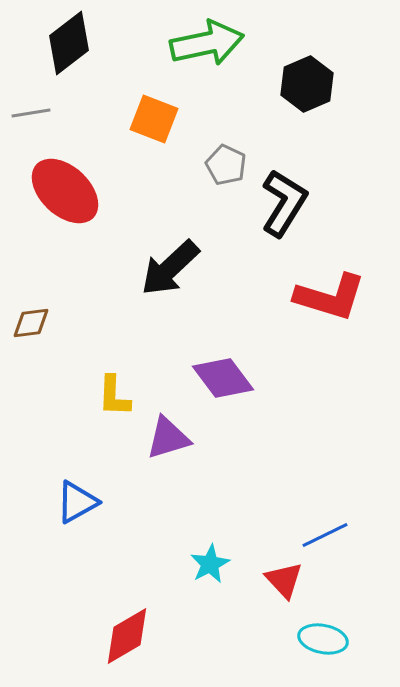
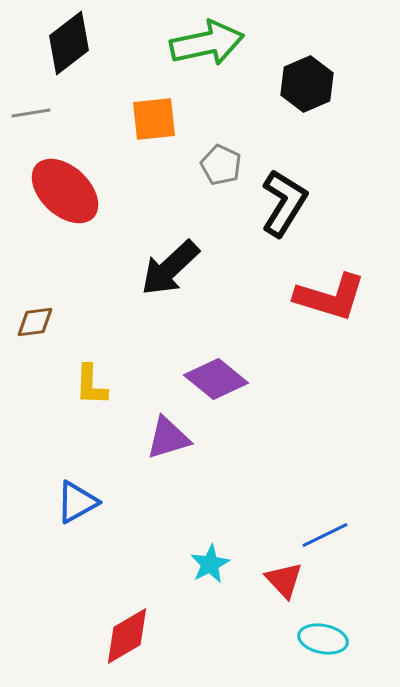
orange square: rotated 27 degrees counterclockwise
gray pentagon: moved 5 px left
brown diamond: moved 4 px right, 1 px up
purple diamond: moved 7 px left, 1 px down; rotated 14 degrees counterclockwise
yellow L-shape: moved 23 px left, 11 px up
